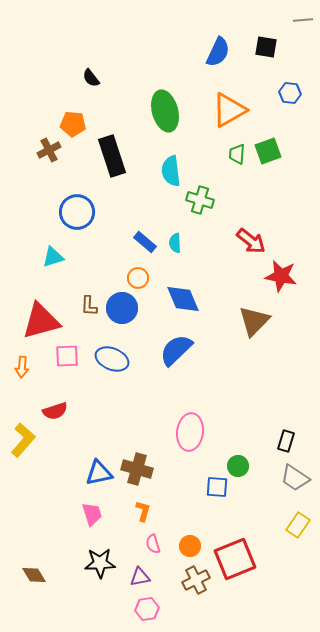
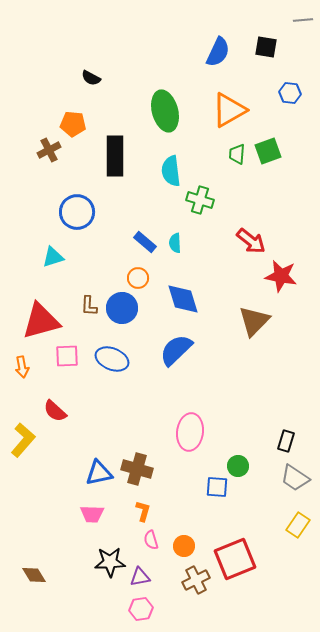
black semicircle at (91, 78): rotated 24 degrees counterclockwise
black rectangle at (112, 156): moved 3 px right; rotated 18 degrees clockwise
blue diamond at (183, 299): rotated 6 degrees clockwise
orange arrow at (22, 367): rotated 15 degrees counterclockwise
red semicircle at (55, 411): rotated 60 degrees clockwise
pink trapezoid at (92, 514): rotated 110 degrees clockwise
pink semicircle at (153, 544): moved 2 px left, 4 px up
orange circle at (190, 546): moved 6 px left
black star at (100, 563): moved 10 px right, 1 px up
pink hexagon at (147, 609): moved 6 px left
